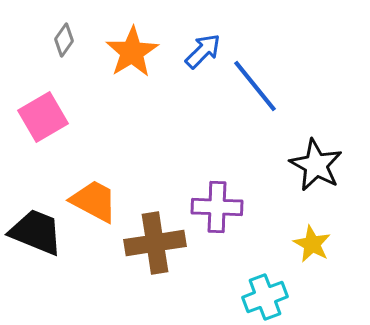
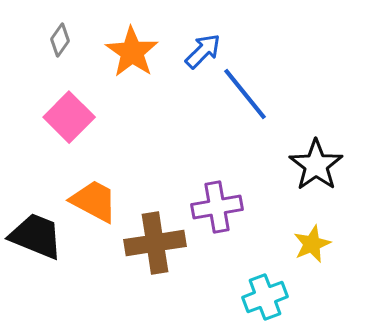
gray diamond: moved 4 px left
orange star: rotated 6 degrees counterclockwise
blue line: moved 10 px left, 8 px down
pink square: moved 26 px right; rotated 15 degrees counterclockwise
black star: rotated 8 degrees clockwise
purple cross: rotated 12 degrees counterclockwise
black trapezoid: moved 4 px down
yellow star: rotated 21 degrees clockwise
